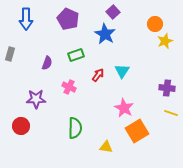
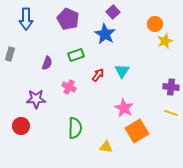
purple cross: moved 4 px right, 1 px up
